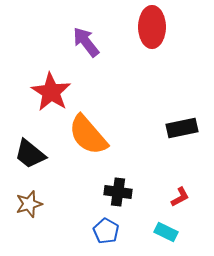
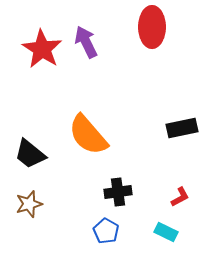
purple arrow: rotated 12 degrees clockwise
red star: moved 9 px left, 43 px up
black cross: rotated 16 degrees counterclockwise
